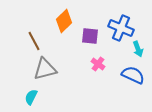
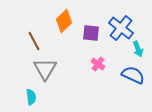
blue cross: rotated 15 degrees clockwise
purple square: moved 1 px right, 3 px up
gray triangle: rotated 45 degrees counterclockwise
cyan semicircle: rotated 147 degrees clockwise
